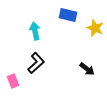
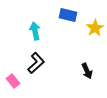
yellow star: rotated 18 degrees clockwise
black arrow: moved 2 px down; rotated 28 degrees clockwise
pink rectangle: rotated 16 degrees counterclockwise
